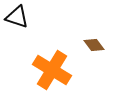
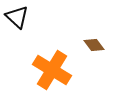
black triangle: rotated 25 degrees clockwise
